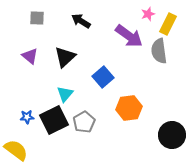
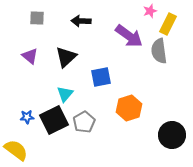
pink star: moved 2 px right, 3 px up
black arrow: rotated 30 degrees counterclockwise
black triangle: moved 1 px right
blue square: moved 2 px left; rotated 30 degrees clockwise
orange hexagon: rotated 10 degrees counterclockwise
